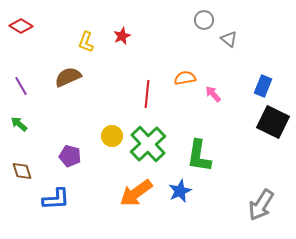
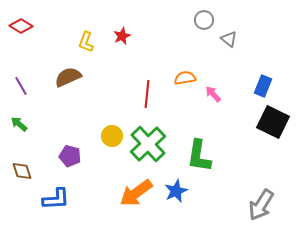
blue star: moved 4 px left
